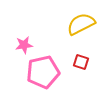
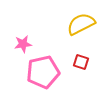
pink star: moved 1 px left, 1 px up
